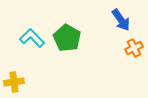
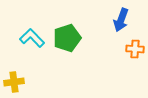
blue arrow: rotated 55 degrees clockwise
green pentagon: rotated 24 degrees clockwise
orange cross: moved 1 px right, 1 px down; rotated 30 degrees clockwise
